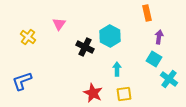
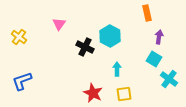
yellow cross: moved 9 px left
